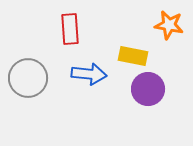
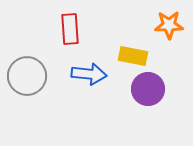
orange star: rotated 12 degrees counterclockwise
gray circle: moved 1 px left, 2 px up
